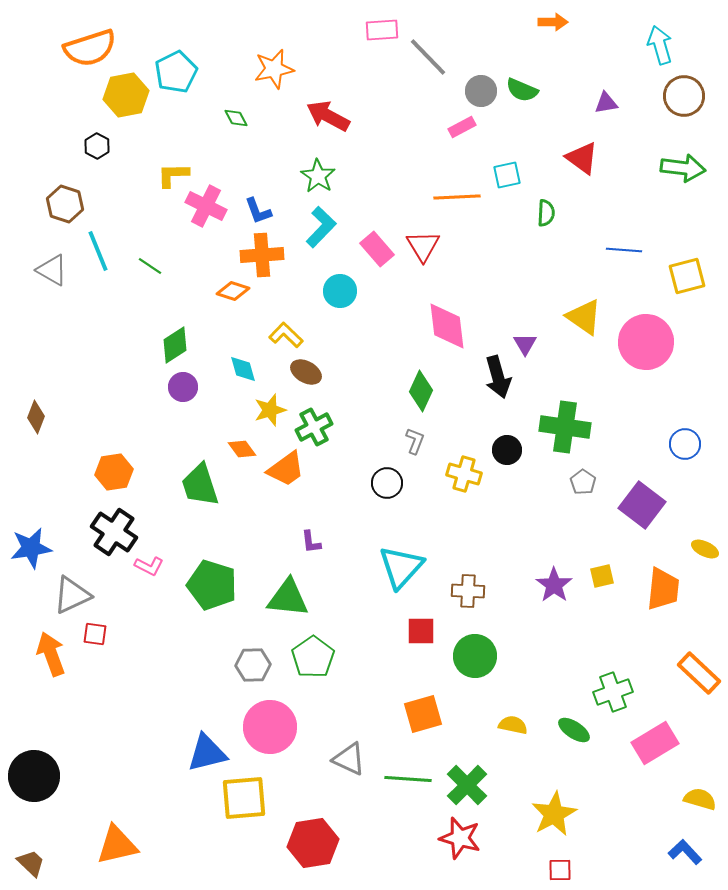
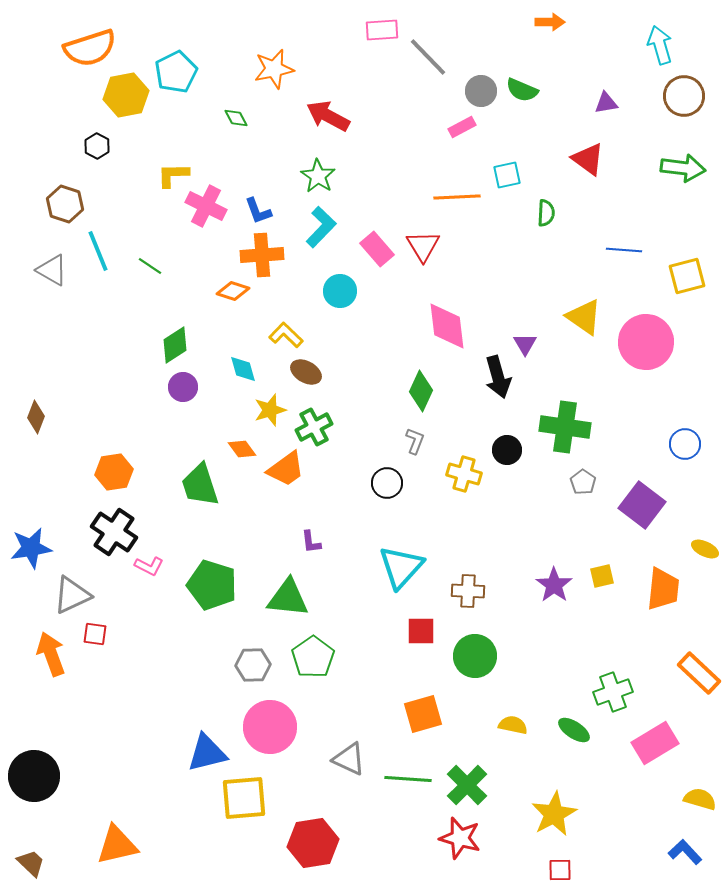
orange arrow at (553, 22): moved 3 px left
red triangle at (582, 158): moved 6 px right, 1 px down
